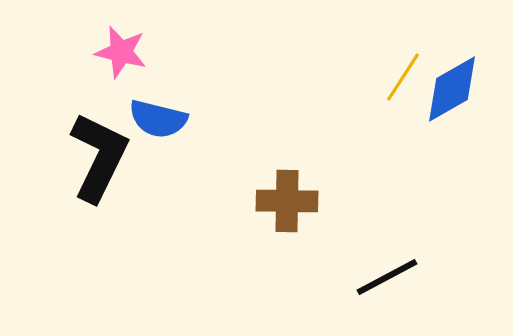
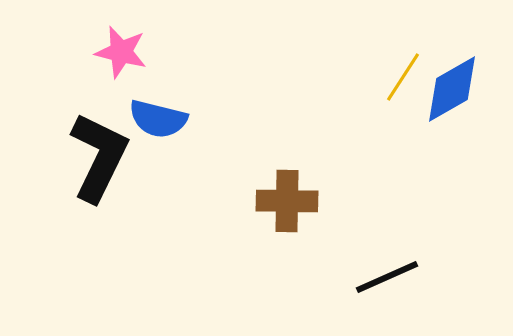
black line: rotated 4 degrees clockwise
